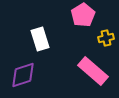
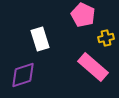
pink pentagon: rotated 15 degrees counterclockwise
pink rectangle: moved 4 px up
